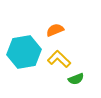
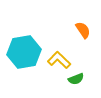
orange semicircle: moved 28 px right; rotated 78 degrees clockwise
yellow L-shape: moved 1 px down
